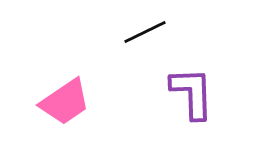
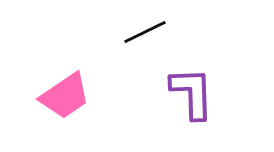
pink trapezoid: moved 6 px up
